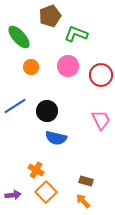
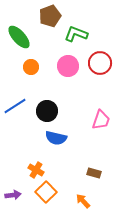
red circle: moved 1 px left, 12 px up
pink trapezoid: rotated 45 degrees clockwise
brown rectangle: moved 8 px right, 8 px up
